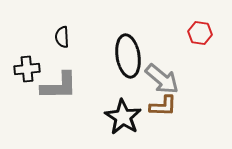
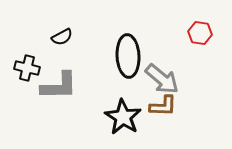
black semicircle: rotated 115 degrees counterclockwise
black ellipse: rotated 6 degrees clockwise
black cross: moved 1 px up; rotated 20 degrees clockwise
